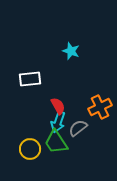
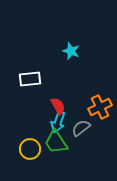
gray semicircle: moved 3 px right
